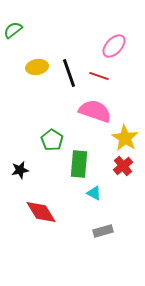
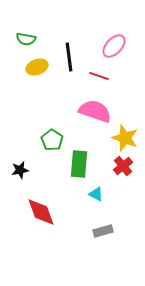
green semicircle: moved 13 px right, 9 px down; rotated 132 degrees counterclockwise
yellow ellipse: rotated 10 degrees counterclockwise
black line: moved 16 px up; rotated 12 degrees clockwise
yellow star: rotated 12 degrees counterclockwise
cyan triangle: moved 2 px right, 1 px down
red diamond: rotated 12 degrees clockwise
